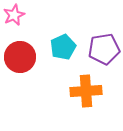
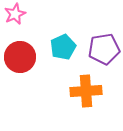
pink star: moved 1 px right, 1 px up
